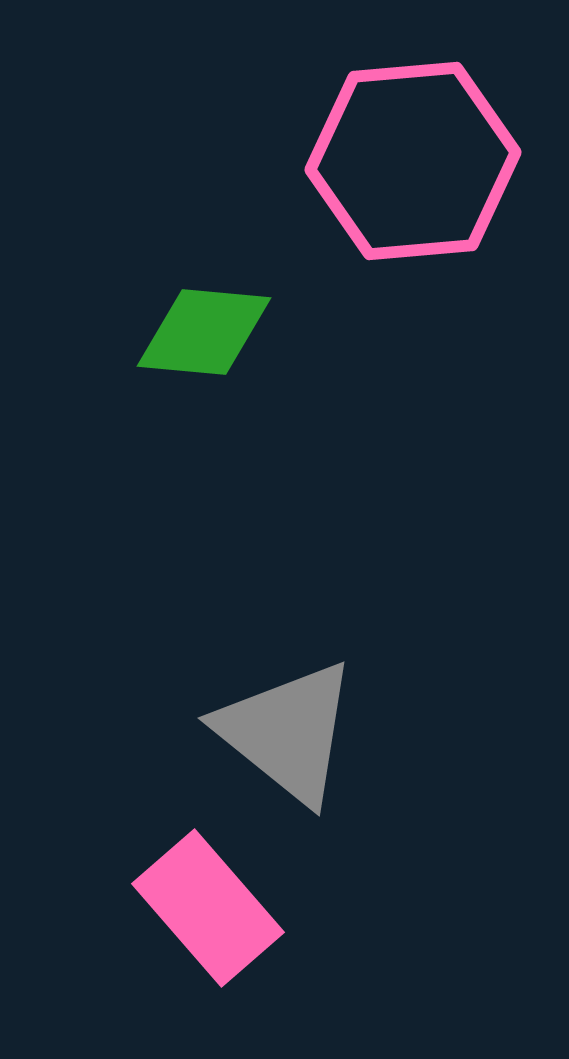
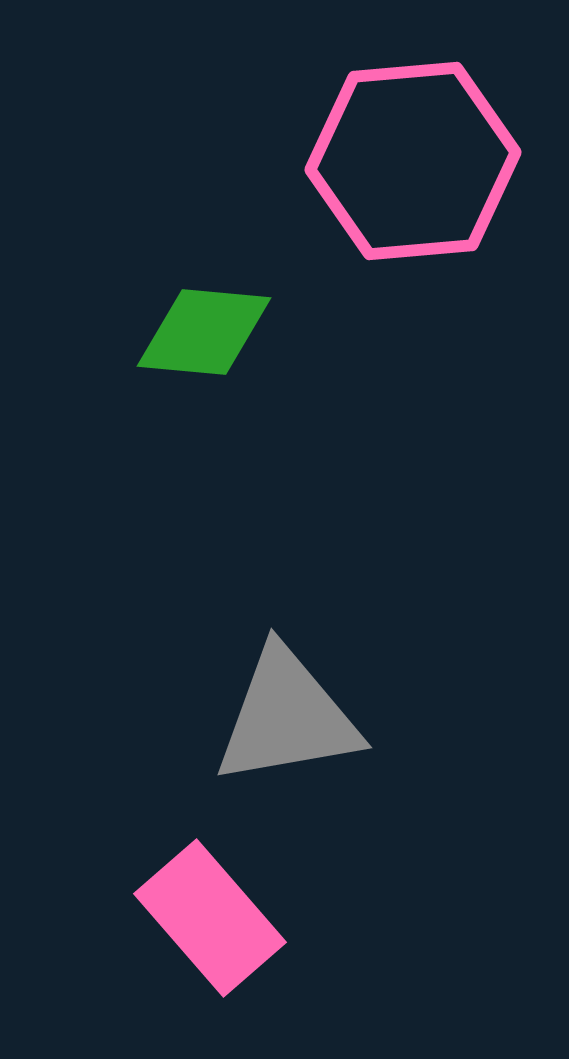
gray triangle: moved 15 px up; rotated 49 degrees counterclockwise
pink rectangle: moved 2 px right, 10 px down
